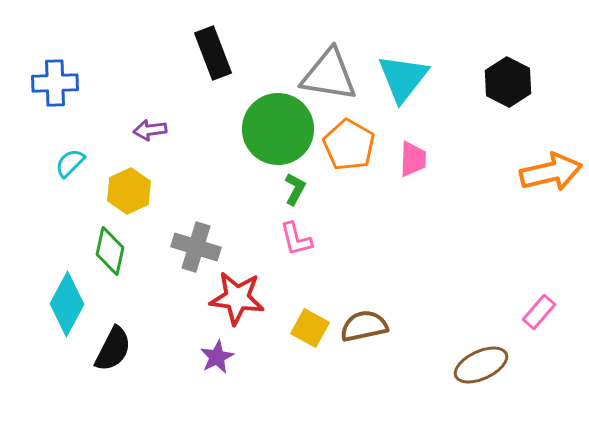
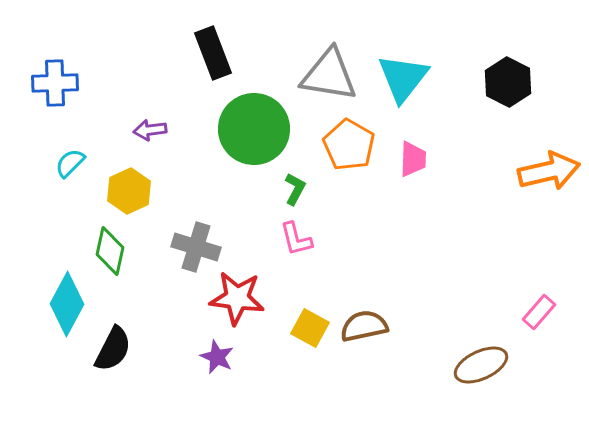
green circle: moved 24 px left
orange arrow: moved 2 px left, 1 px up
purple star: rotated 20 degrees counterclockwise
